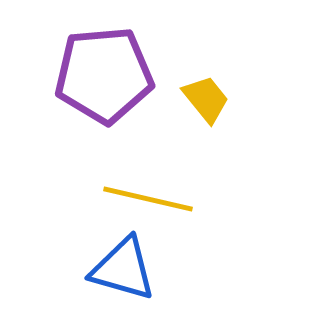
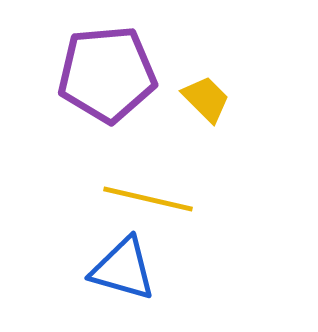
purple pentagon: moved 3 px right, 1 px up
yellow trapezoid: rotated 6 degrees counterclockwise
